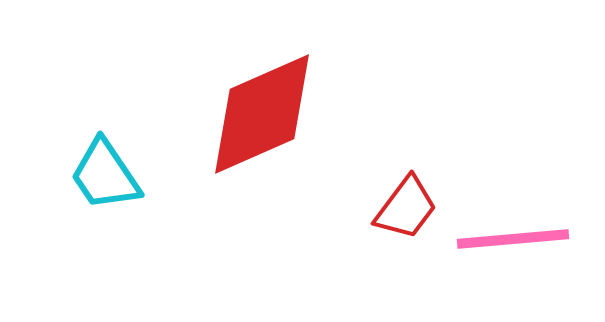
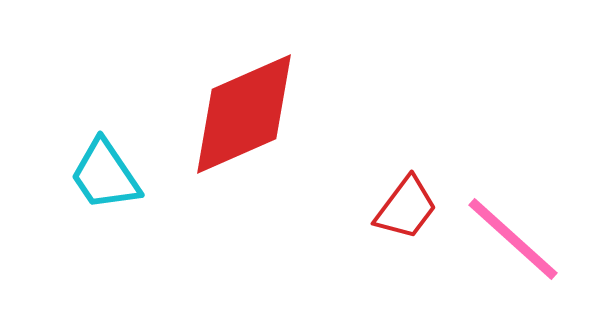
red diamond: moved 18 px left
pink line: rotated 47 degrees clockwise
